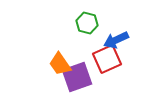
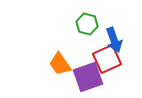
green hexagon: moved 1 px down
blue arrow: moved 2 px left; rotated 85 degrees counterclockwise
purple square: moved 11 px right
